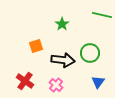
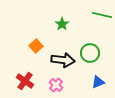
orange square: rotated 24 degrees counterclockwise
blue triangle: rotated 32 degrees clockwise
